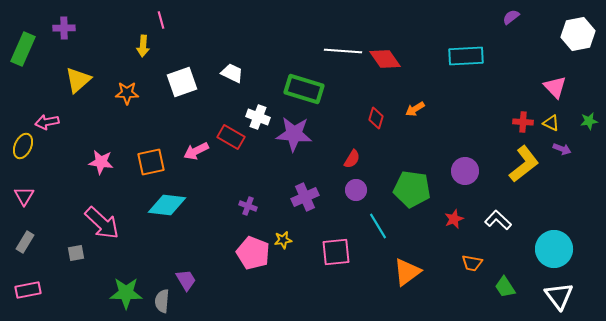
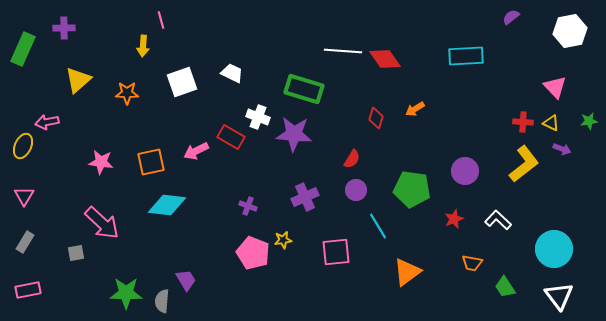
white hexagon at (578, 34): moved 8 px left, 3 px up
